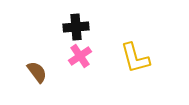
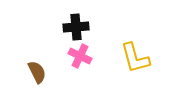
pink cross: rotated 30 degrees counterclockwise
brown semicircle: rotated 10 degrees clockwise
